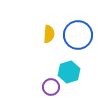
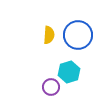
yellow semicircle: moved 1 px down
